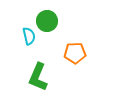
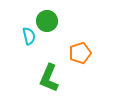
orange pentagon: moved 5 px right; rotated 15 degrees counterclockwise
green L-shape: moved 11 px right, 1 px down
